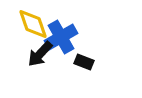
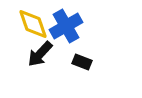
blue cross: moved 5 px right, 11 px up
black rectangle: moved 2 px left
